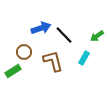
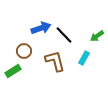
brown circle: moved 1 px up
brown L-shape: moved 2 px right
